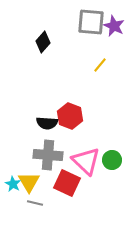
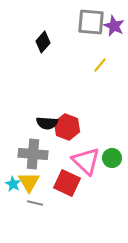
red hexagon: moved 3 px left, 11 px down
gray cross: moved 15 px left, 1 px up
green circle: moved 2 px up
